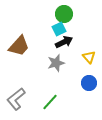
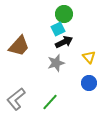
cyan square: moved 1 px left
